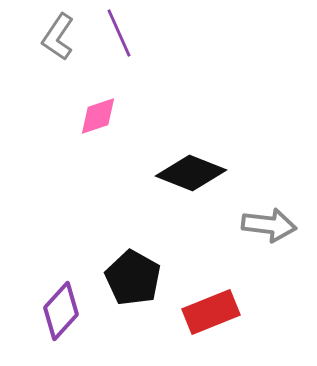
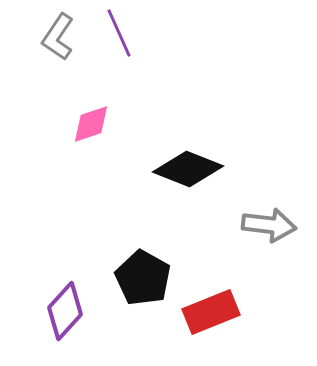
pink diamond: moved 7 px left, 8 px down
black diamond: moved 3 px left, 4 px up
black pentagon: moved 10 px right
purple diamond: moved 4 px right
